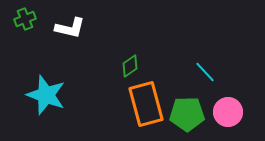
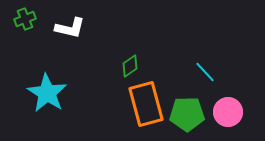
cyan star: moved 1 px right, 2 px up; rotated 12 degrees clockwise
